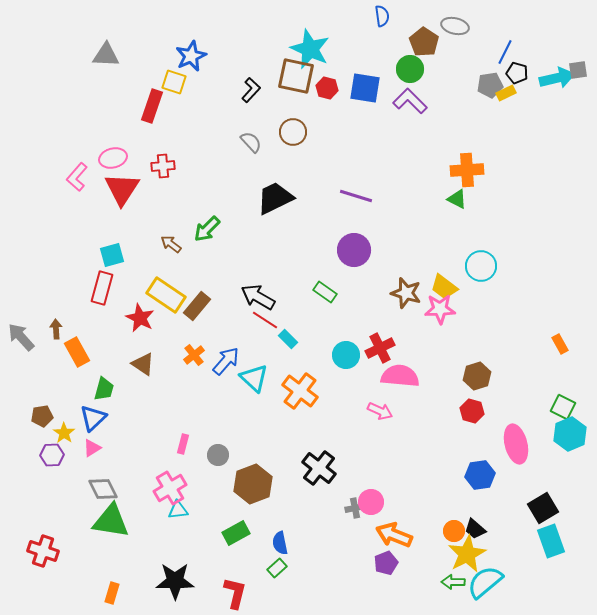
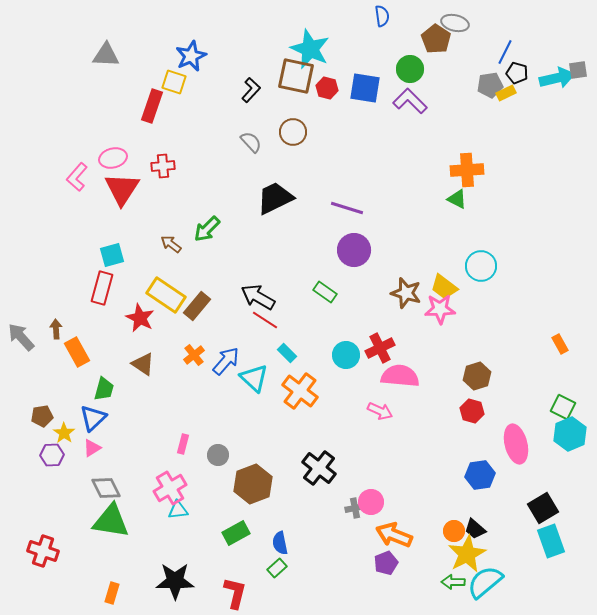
gray ellipse at (455, 26): moved 3 px up
brown pentagon at (424, 42): moved 12 px right, 3 px up
purple line at (356, 196): moved 9 px left, 12 px down
cyan rectangle at (288, 339): moved 1 px left, 14 px down
gray diamond at (103, 489): moved 3 px right, 1 px up
